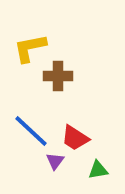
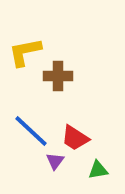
yellow L-shape: moved 5 px left, 4 px down
